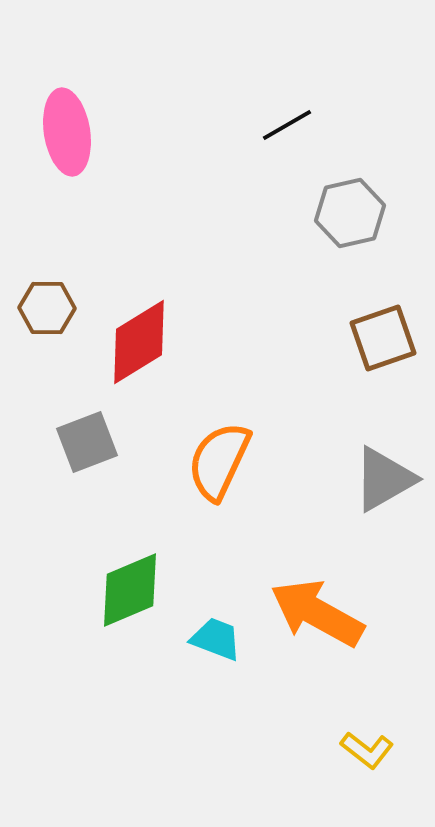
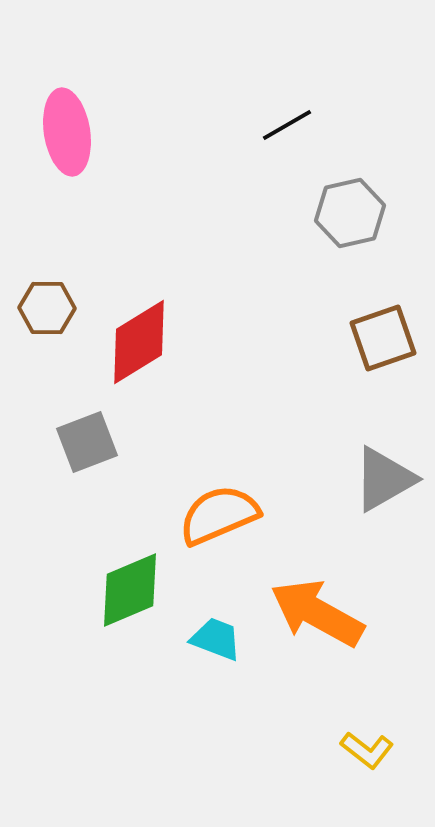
orange semicircle: moved 54 px down; rotated 42 degrees clockwise
